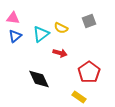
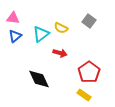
gray square: rotated 32 degrees counterclockwise
yellow rectangle: moved 5 px right, 2 px up
